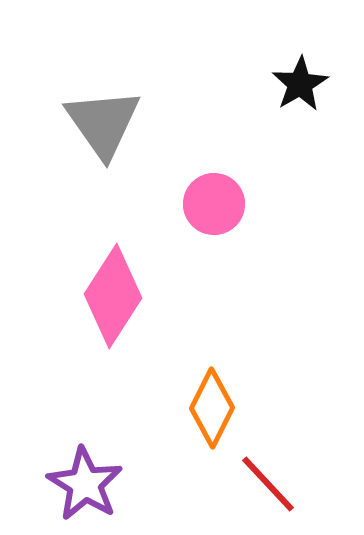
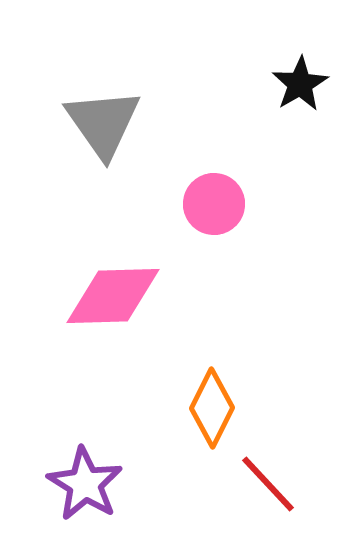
pink diamond: rotated 56 degrees clockwise
